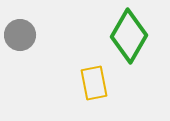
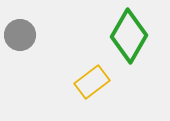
yellow rectangle: moved 2 px left, 1 px up; rotated 64 degrees clockwise
